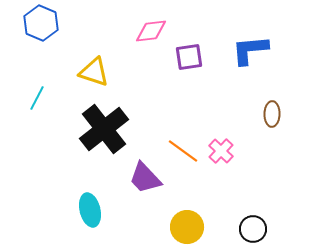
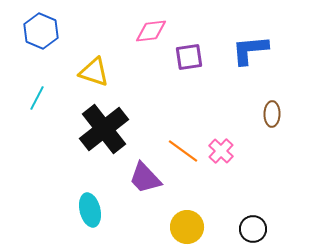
blue hexagon: moved 8 px down
